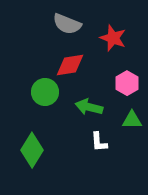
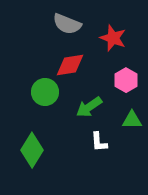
pink hexagon: moved 1 px left, 3 px up
green arrow: rotated 48 degrees counterclockwise
